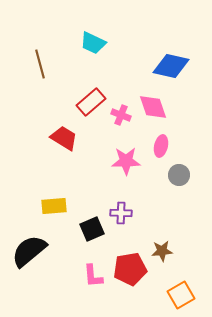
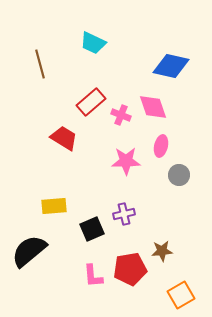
purple cross: moved 3 px right, 1 px down; rotated 15 degrees counterclockwise
